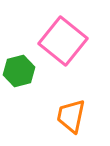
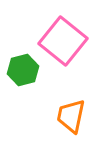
green hexagon: moved 4 px right, 1 px up
